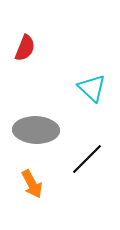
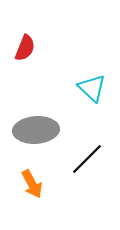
gray ellipse: rotated 6 degrees counterclockwise
